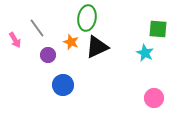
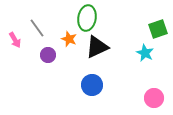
green square: rotated 24 degrees counterclockwise
orange star: moved 2 px left, 3 px up
blue circle: moved 29 px right
